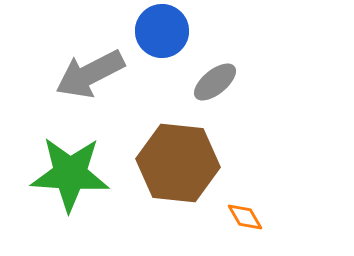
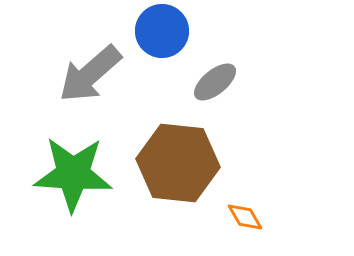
gray arrow: rotated 14 degrees counterclockwise
green star: moved 3 px right
